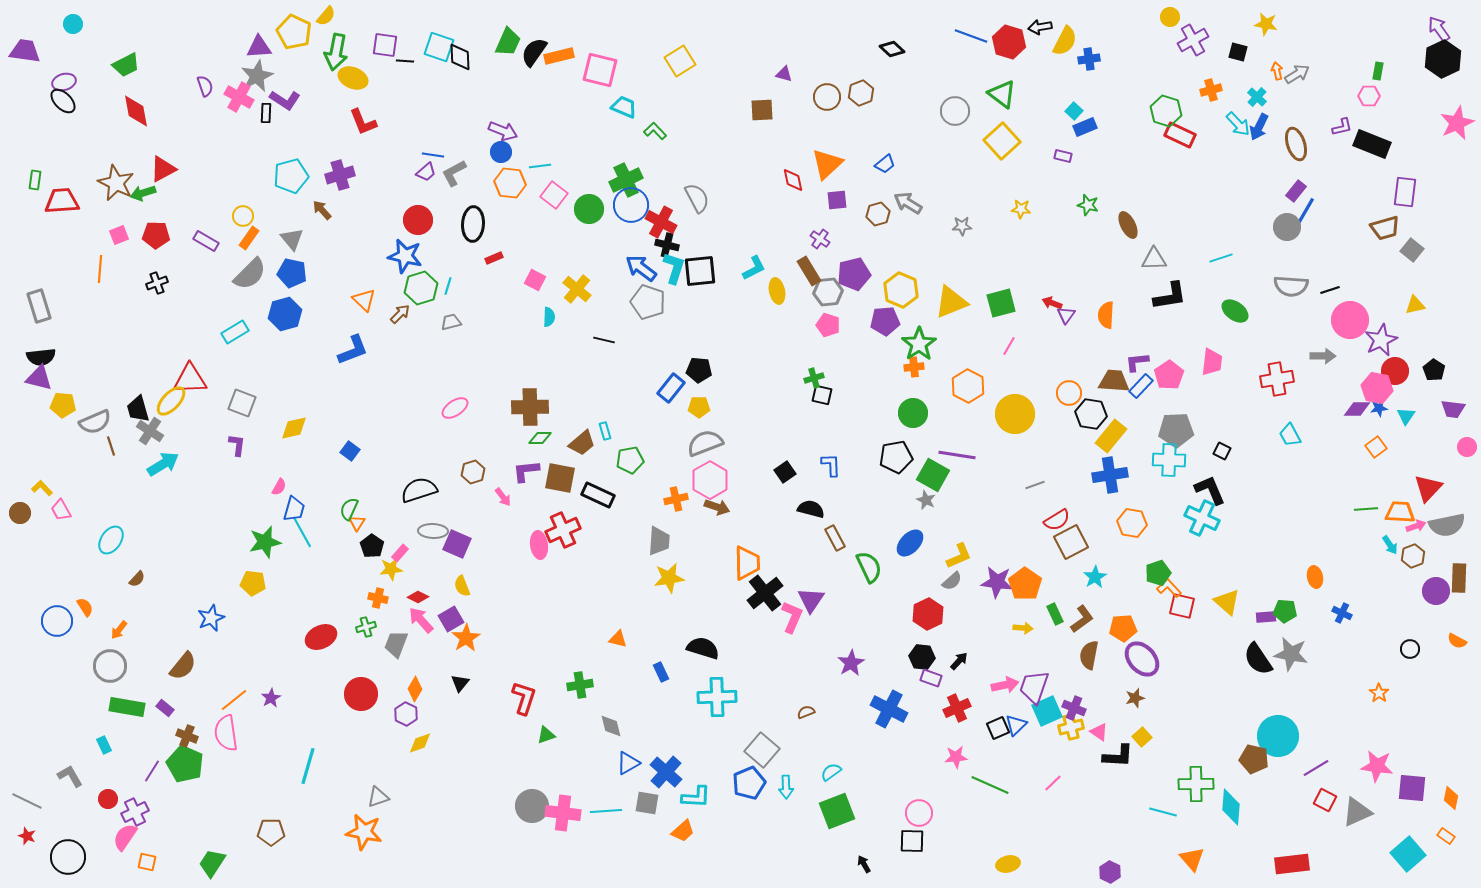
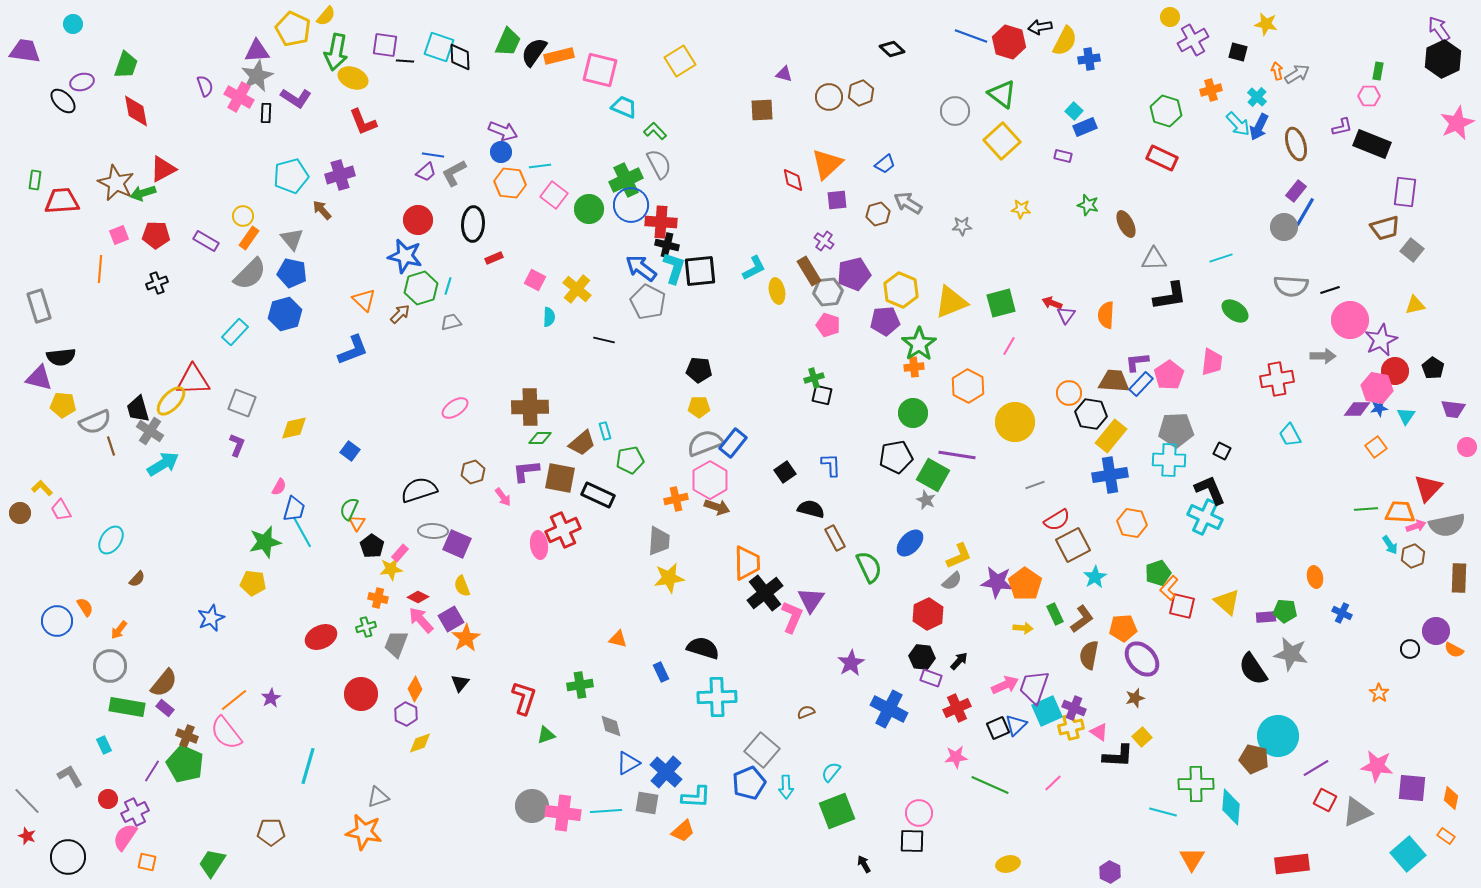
yellow pentagon at (294, 32): moved 1 px left, 3 px up
purple triangle at (259, 47): moved 2 px left, 4 px down
green trapezoid at (126, 65): rotated 44 degrees counterclockwise
purple ellipse at (64, 82): moved 18 px right
brown circle at (827, 97): moved 2 px right
purple L-shape at (285, 100): moved 11 px right, 2 px up
red rectangle at (1180, 135): moved 18 px left, 23 px down
gray semicircle at (697, 198): moved 38 px left, 34 px up
red cross at (661, 222): rotated 24 degrees counterclockwise
brown ellipse at (1128, 225): moved 2 px left, 1 px up
gray circle at (1287, 227): moved 3 px left
purple cross at (820, 239): moved 4 px right, 2 px down
gray pentagon at (648, 302): rotated 8 degrees clockwise
cyan rectangle at (235, 332): rotated 16 degrees counterclockwise
black semicircle at (41, 357): moved 20 px right
black pentagon at (1434, 370): moved 1 px left, 2 px up
red triangle at (190, 379): moved 3 px right, 1 px down
blue rectangle at (1141, 386): moved 2 px up
blue rectangle at (671, 388): moved 62 px right, 55 px down
yellow circle at (1015, 414): moved 8 px down
purple L-shape at (237, 445): rotated 15 degrees clockwise
cyan cross at (1202, 518): moved 3 px right, 1 px up
brown square at (1071, 542): moved 2 px right, 3 px down
orange L-shape at (1169, 588): rotated 95 degrees counterclockwise
purple circle at (1436, 591): moved 40 px down
orange semicircle at (1457, 641): moved 3 px left, 9 px down
black semicircle at (1258, 659): moved 5 px left, 10 px down
brown semicircle at (183, 666): moved 19 px left, 17 px down
pink arrow at (1005, 685): rotated 12 degrees counterclockwise
pink semicircle at (226, 733): rotated 30 degrees counterclockwise
cyan semicircle at (831, 772): rotated 15 degrees counterclockwise
gray line at (27, 801): rotated 20 degrees clockwise
orange triangle at (1192, 859): rotated 12 degrees clockwise
